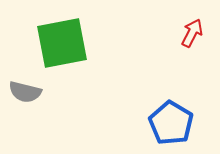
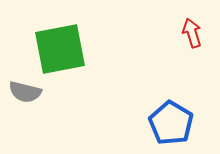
red arrow: rotated 44 degrees counterclockwise
green square: moved 2 px left, 6 px down
